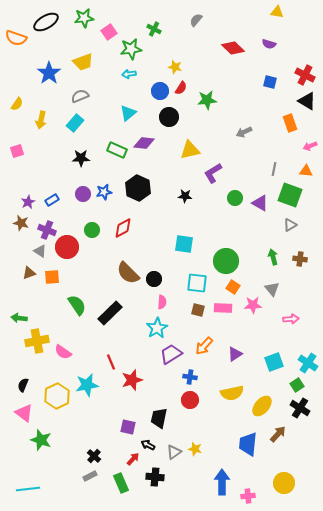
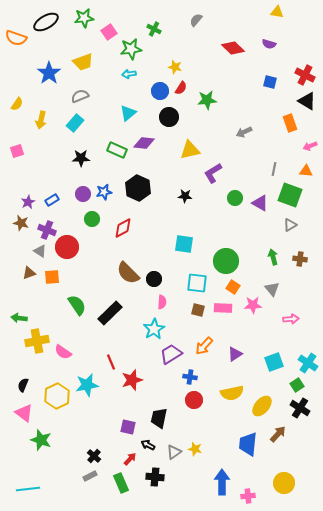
green circle at (92, 230): moved 11 px up
cyan star at (157, 328): moved 3 px left, 1 px down
red circle at (190, 400): moved 4 px right
red arrow at (133, 459): moved 3 px left
